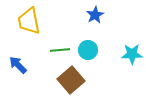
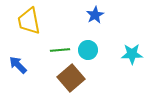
brown square: moved 2 px up
